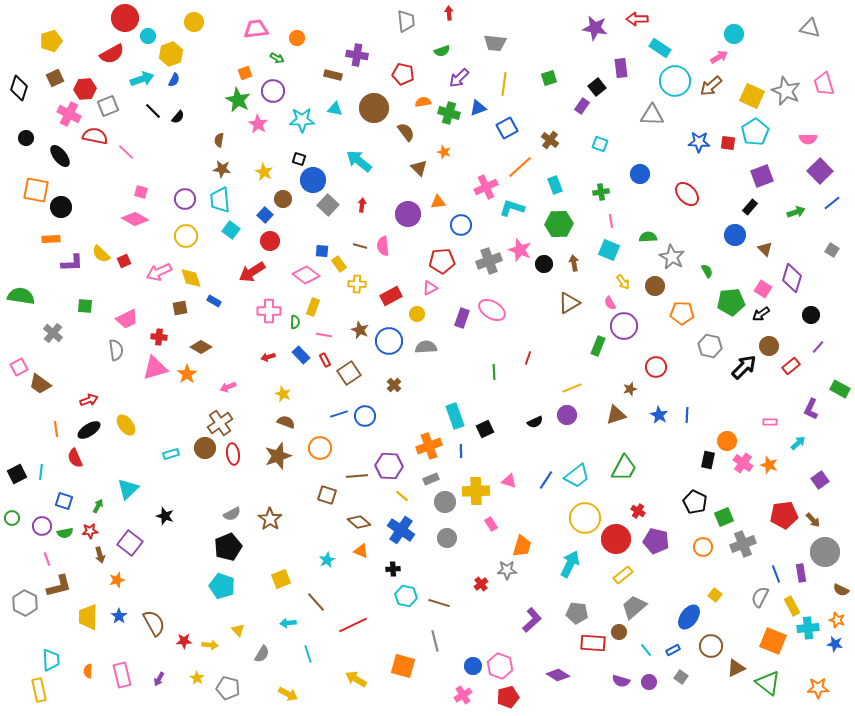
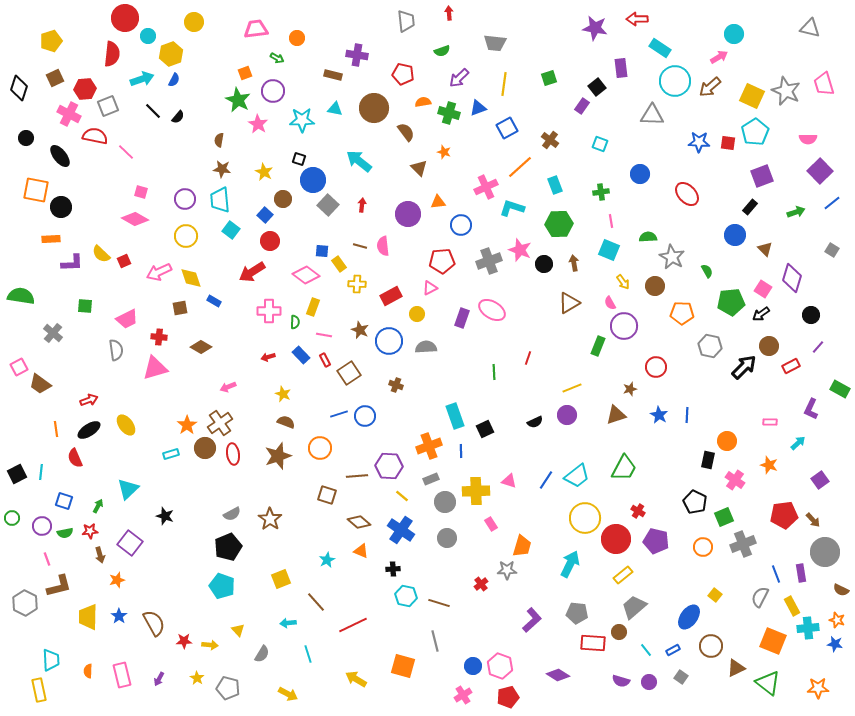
red semicircle at (112, 54): rotated 55 degrees counterclockwise
brown arrow at (711, 86): moved 1 px left, 1 px down
red rectangle at (791, 366): rotated 12 degrees clockwise
orange star at (187, 374): moved 51 px down
brown cross at (394, 385): moved 2 px right; rotated 24 degrees counterclockwise
pink cross at (743, 463): moved 8 px left, 17 px down
